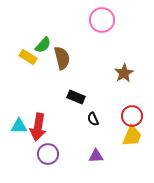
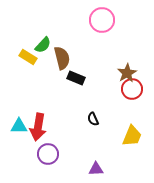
brown star: moved 3 px right
black rectangle: moved 19 px up
red circle: moved 27 px up
purple triangle: moved 13 px down
